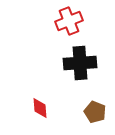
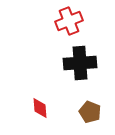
brown pentagon: moved 5 px left
